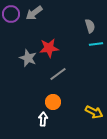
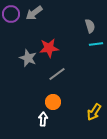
gray line: moved 1 px left
yellow arrow: rotated 96 degrees clockwise
